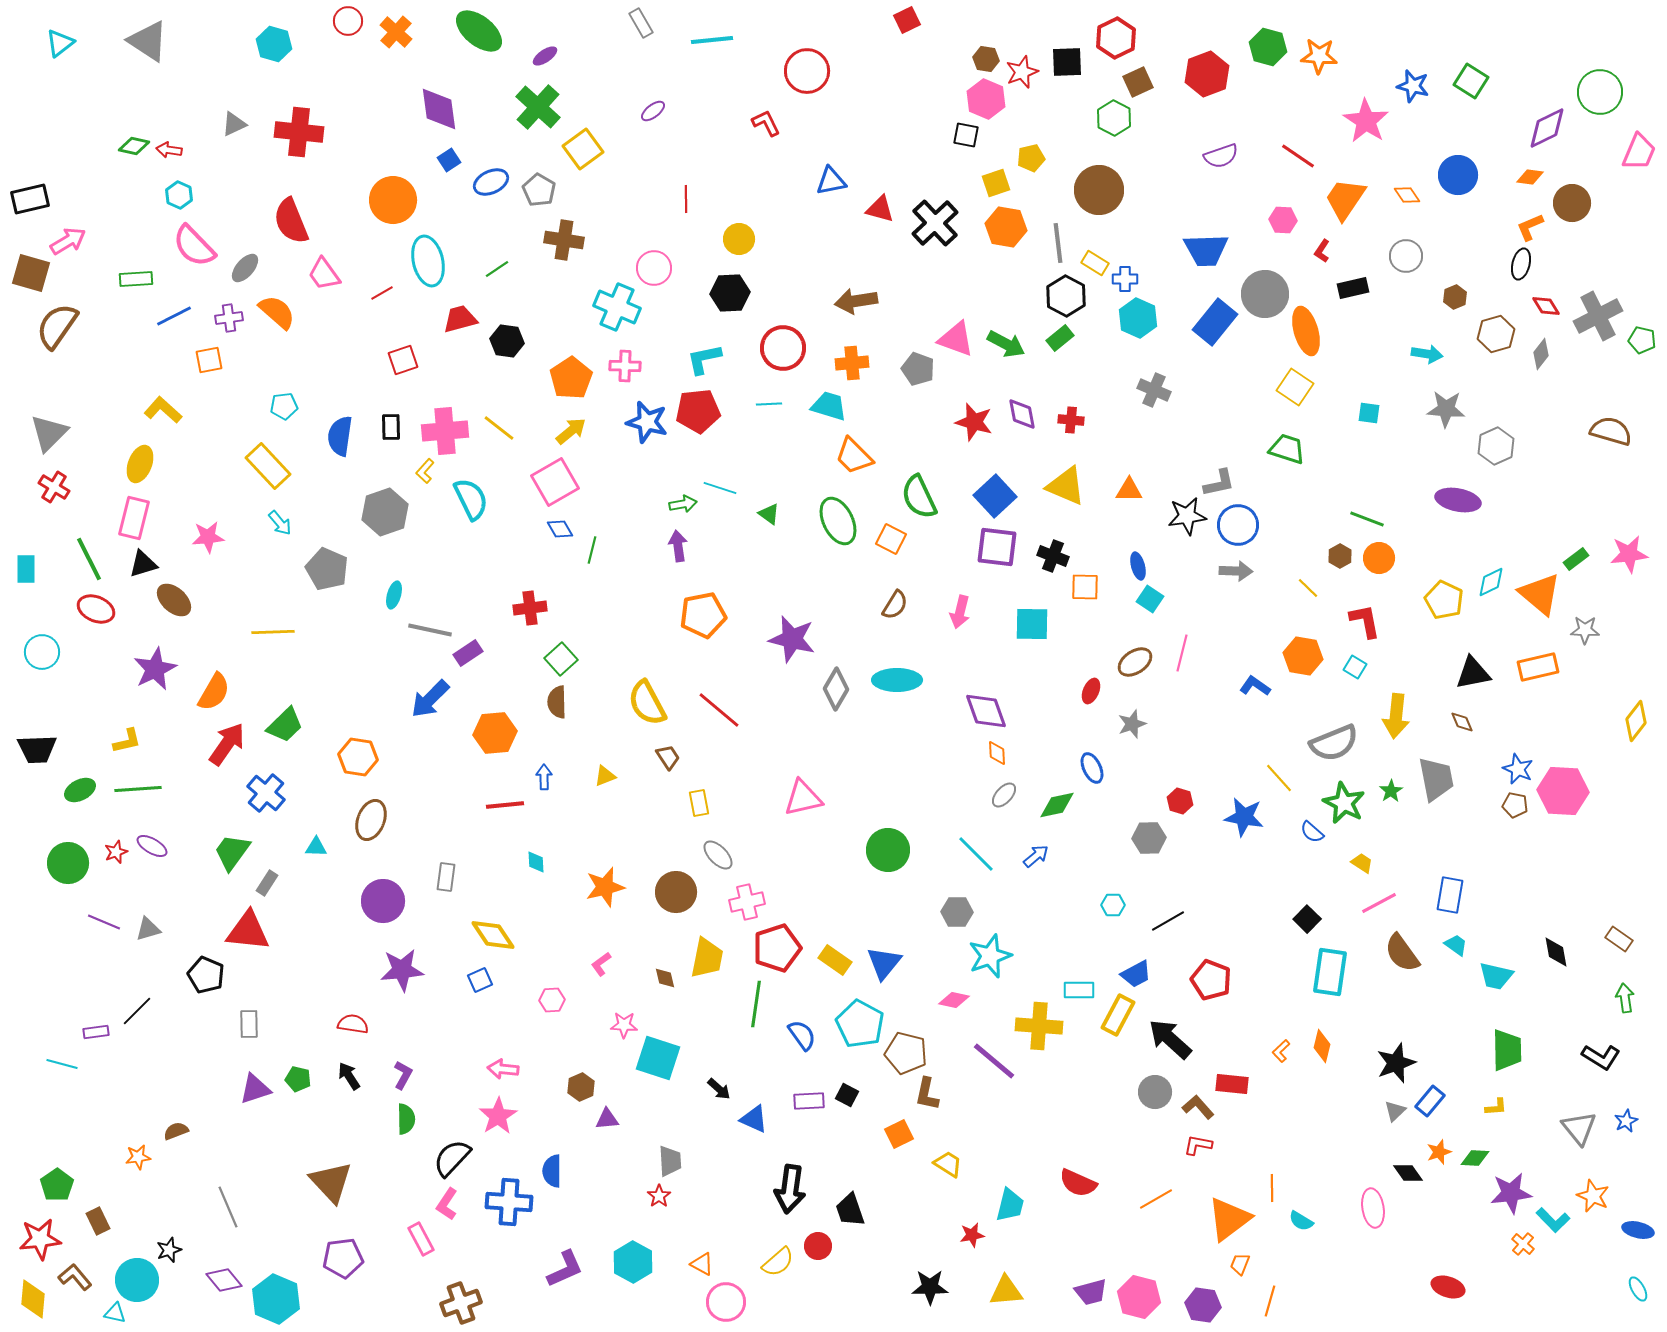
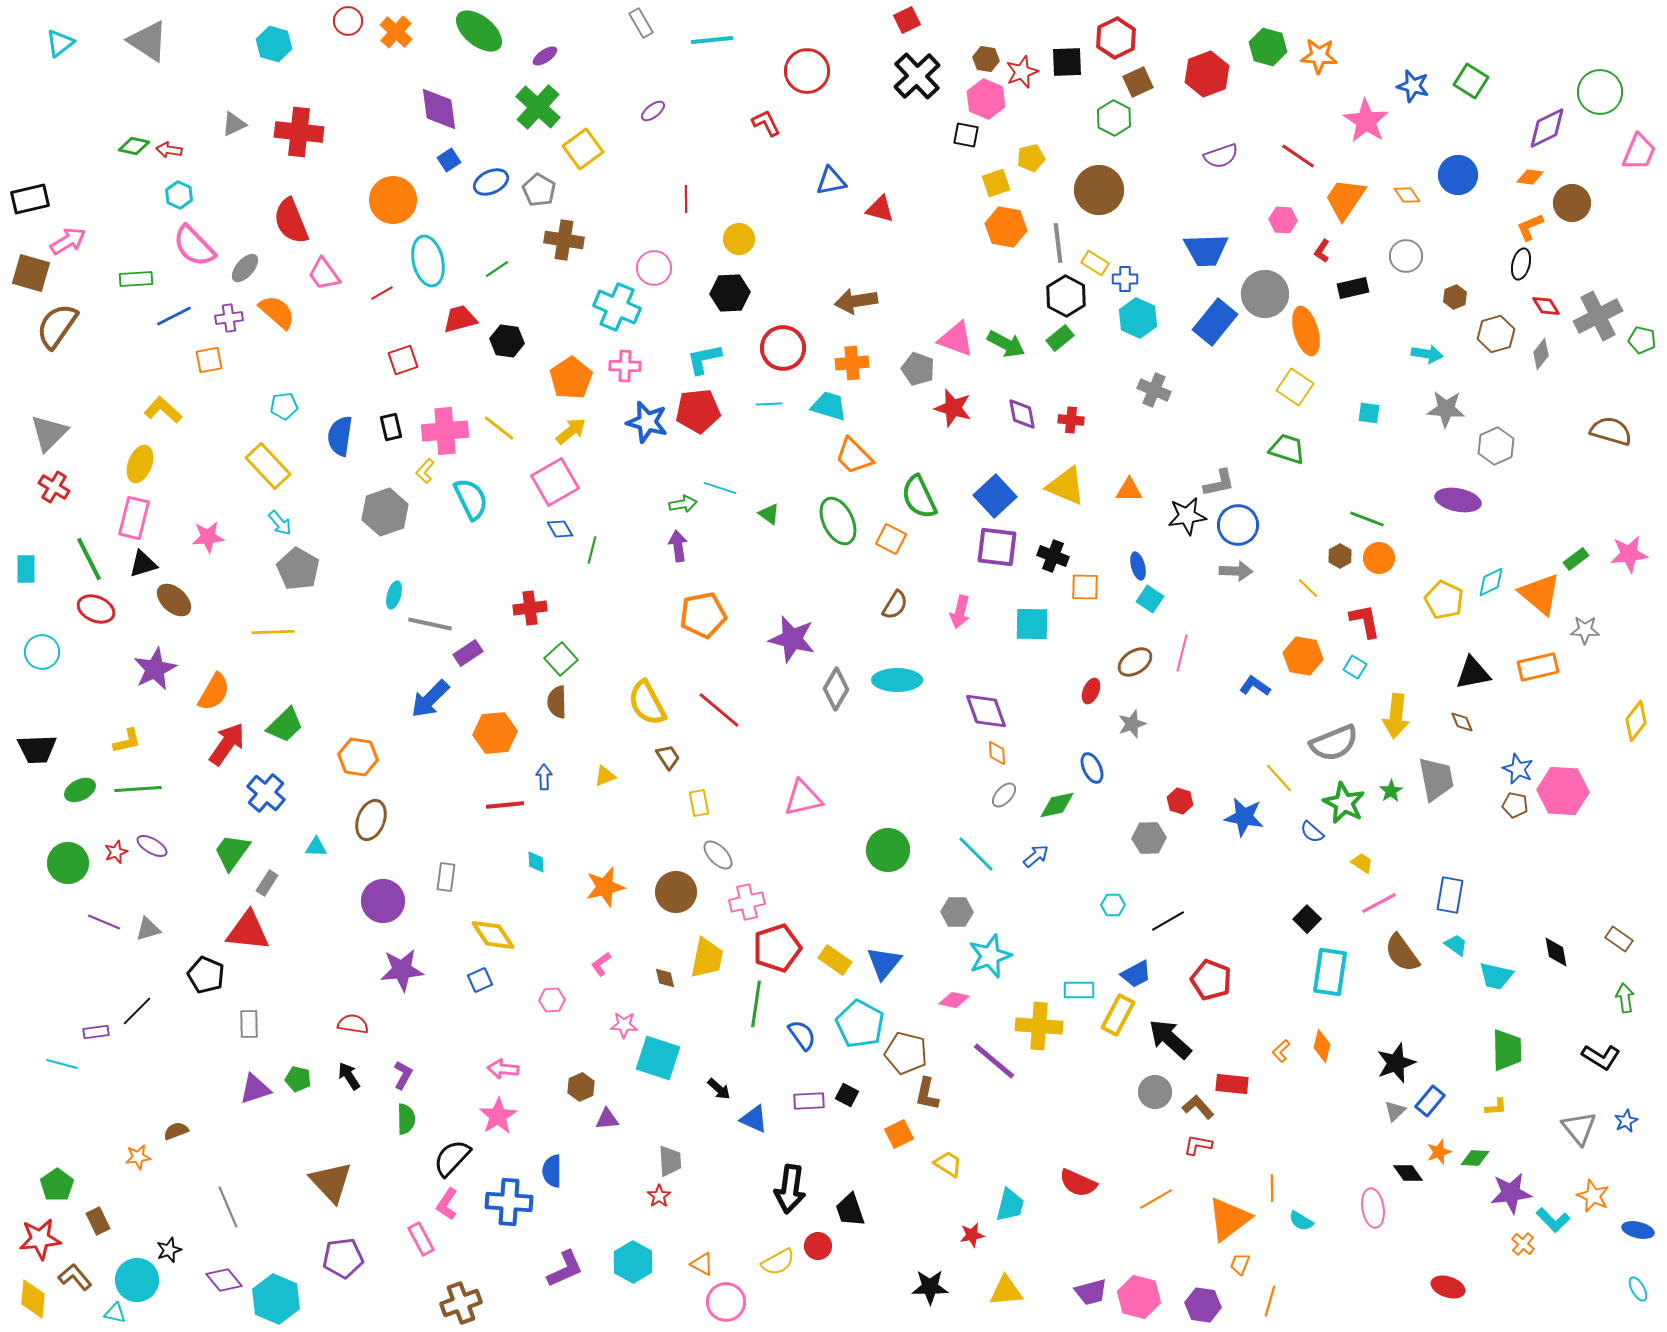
black cross at (935, 223): moved 18 px left, 147 px up
red star at (974, 422): moved 21 px left, 14 px up
black rectangle at (391, 427): rotated 12 degrees counterclockwise
gray pentagon at (327, 569): moved 29 px left; rotated 6 degrees clockwise
gray line at (430, 630): moved 6 px up
yellow semicircle at (778, 1262): rotated 12 degrees clockwise
